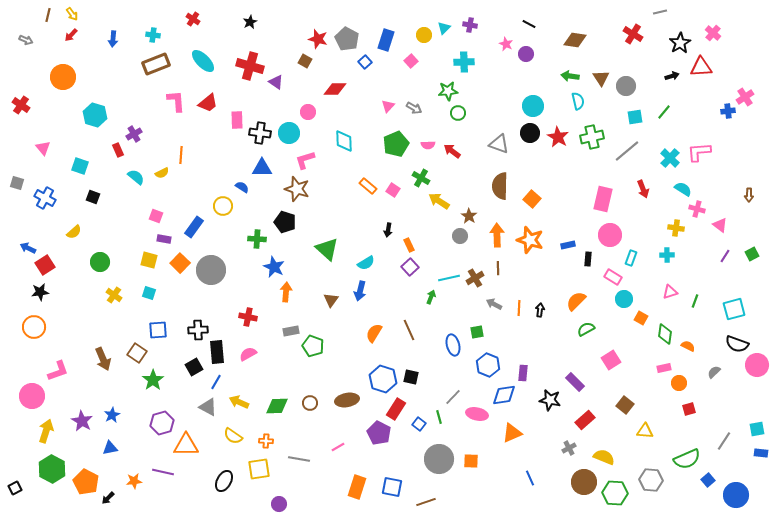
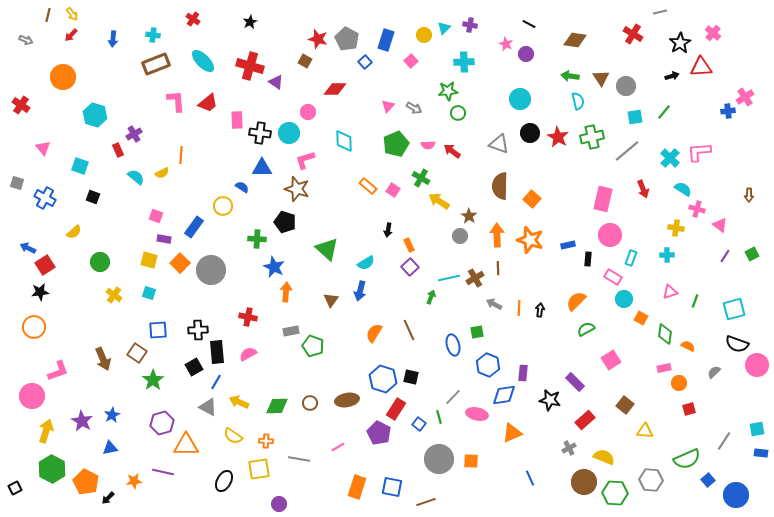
cyan circle at (533, 106): moved 13 px left, 7 px up
